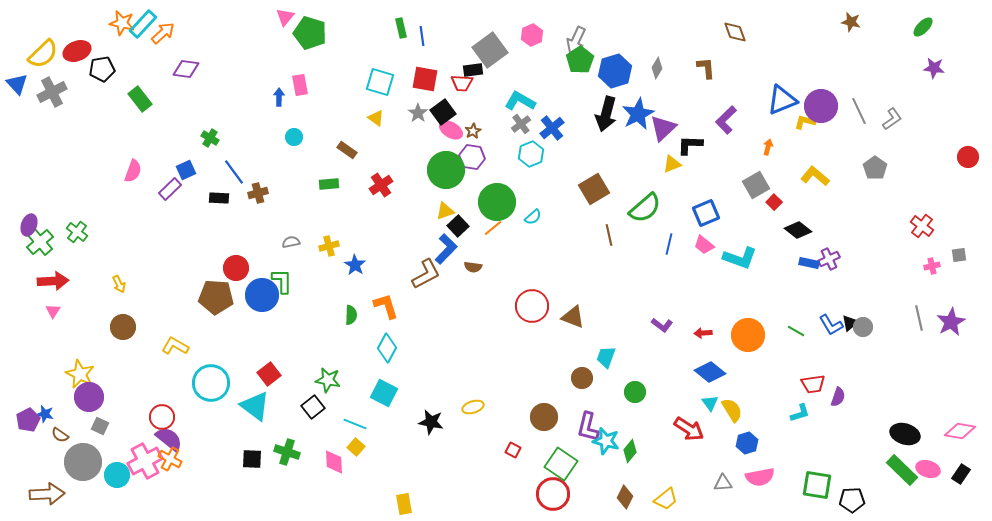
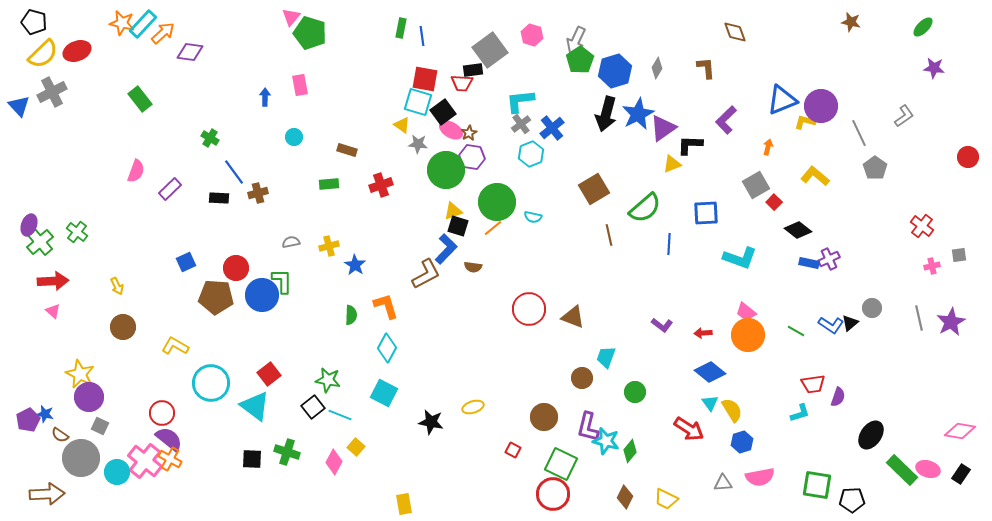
pink triangle at (285, 17): moved 6 px right
green rectangle at (401, 28): rotated 24 degrees clockwise
pink hexagon at (532, 35): rotated 20 degrees counterclockwise
black pentagon at (102, 69): moved 68 px left, 47 px up; rotated 25 degrees clockwise
purple diamond at (186, 69): moved 4 px right, 17 px up
cyan square at (380, 82): moved 38 px right, 20 px down
blue triangle at (17, 84): moved 2 px right, 22 px down
blue arrow at (279, 97): moved 14 px left
cyan L-shape at (520, 101): rotated 36 degrees counterclockwise
gray line at (859, 111): moved 22 px down
gray star at (418, 113): moved 31 px down; rotated 30 degrees counterclockwise
yellow triangle at (376, 118): moved 26 px right, 7 px down
gray L-shape at (892, 119): moved 12 px right, 3 px up
purple triangle at (663, 128): rotated 8 degrees clockwise
brown star at (473, 131): moved 4 px left, 2 px down
brown rectangle at (347, 150): rotated 18 degrees counterclockwise
blue square at (186, 170): moved 92 px down
pink semicircle at (133, 171): moved 3 px right
red cross at (381, 185): rotated 15 degrees clockwise
yellow triangle at (445, 211): moved 8 px right
blue square at (706, 213): rotated 20 degrees clockwise
cyan semicircle at (533, 217): rotated 54 degrees clockwise
black square at (458, 226): rotated 30 degrees counterclockwise
blue line at (669, 244): rotated 10 degrees counterclockwise
pink trapezoid at (704, 245): moved 42 px right, 67 px down
yellow arrow at (119, 284): moved 2 px left, 2 px down
red circle at (532, 306): moved 3 px left, 3 px down
pink triangle at (53, 311): rotated 21 degrees counterclockwise
blue L-shape at (831, 325): rotated 25 degrees counterclockwise
gray circle at (863, 327): moved 9 px right, 19 px up
red circle at (162, 417): moved 4 px up
cyan line at (355, 424): moved 15 px left, 9 px up
black ellipse at (905, 434): moved 34 px left, 1 px down; rotated 72 degrees counterclockwise
blue hexagon at (747, 443): moved 5 px left, 1 px up
pink cross at (145, 461): rotated 24 degrees counterclockwise
gray circle at (83, 462): moved 2 px left, 4 px up
pink diamond at (334, 462): rotated 30 degrees clockwise
green square at (561, 464): rotated 8 degrees counterclockwise
cyan circle at (117, 475): moved 3 px up
yellow trapezoid at (666, 499): rotated 65 degrees clockwise
